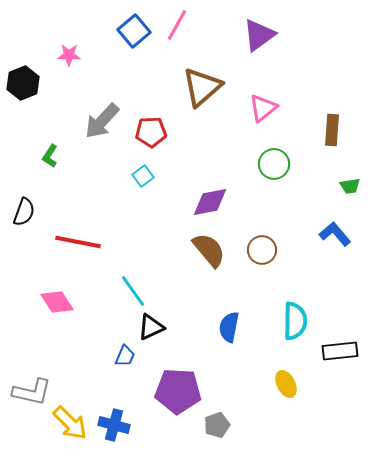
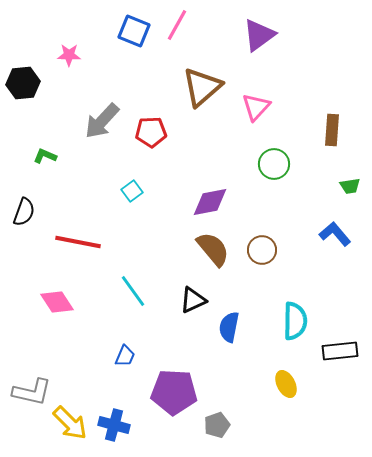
blue square: rotated 28 degrees counterclockwise
black hexagon: rotated 16 degrees clockwise
pink triangle: moved 7 px left, 1 px up; rotated 8 degrees counterclockwise
green L-shape: moved 5 px left; rotated 80 degrees clockwise
cyan square: moved 11 px left, 15 px down
brown semicircle: moved 4 px right, 1 px up
black triangle: moved 42 px right, 27 px up
purple pentagon: moved 4 px left, 1 px down
